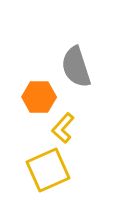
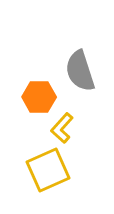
gray semicircle: moved 4 px right, 4 px down
yellow L-shape: moved 1 px left
